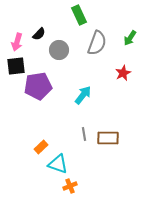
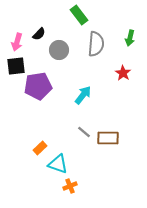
green rectangle: rotated 12 degrees counterclockwise
green arrow: rotated 21 degrees counterclockwise
gray semicircle: moved 1 px left, 1 px down; rotated 15 degrees counterclockwise
red star: rotated 14 degrees counterclockwise
gray line: moved 2 px up; rotated 40 degrees counterclockwise
orange rectangle: moved 1 px left, 1 px down
